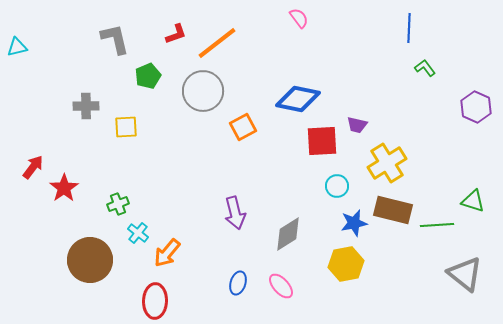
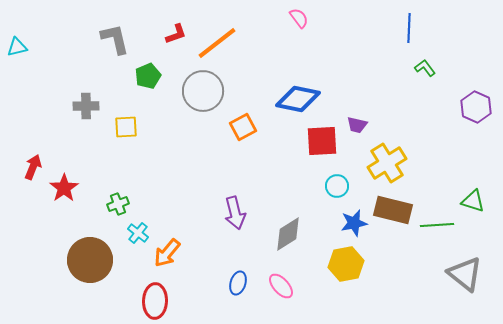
red arrow: rotated 15 degrees counterclockwise
